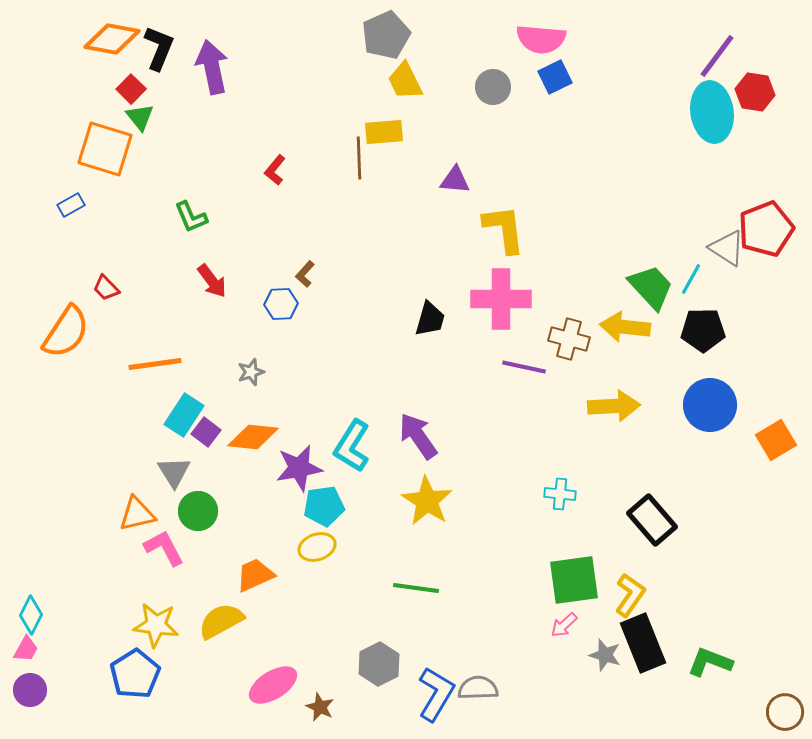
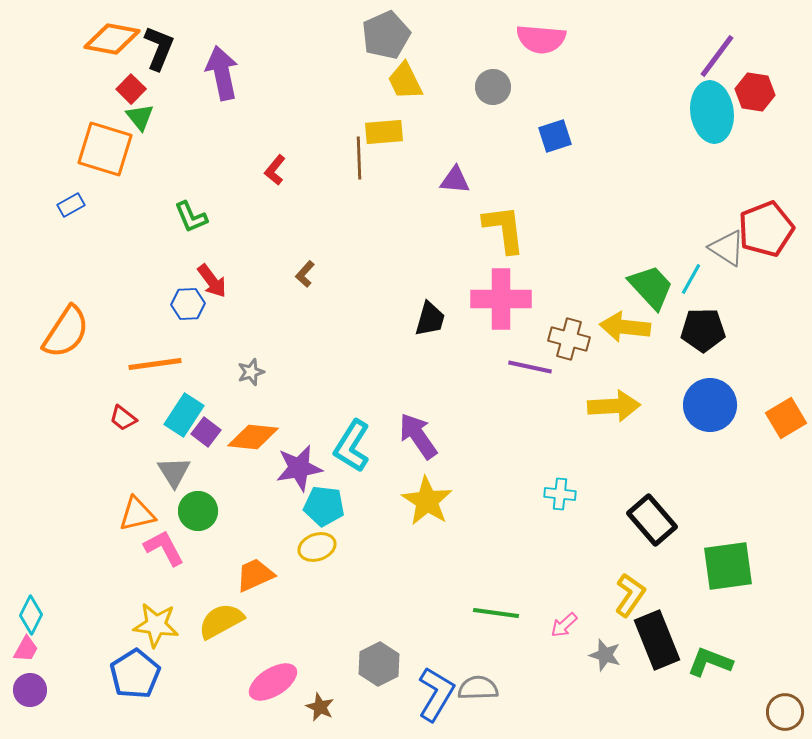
purple arrow at (212, 67): moved 10 px right, 6 px down
blue square at (555, 77): moved 59 px down; rotated 8 degrees clockwise
red trapezoid at (106, 288): moved 17 px right, 130 px down; rotated 8 degrees counterclockwise
blue hexagon at (281, 304): moved 93 px left
purple line at (524, 367): moved 6 px right
orange square at (776, 440): moved 10 px right, 22 px up
cyan pentagon at (324, 506): rotated 15 degrees clockwise
green square at (574, 580): moved 154 px right, 14 px up
green line at (416, 588): moved 80 px right, 25 px down
black rectangle at (643, 643): moved 14 px right, 3 px up
pink ellipse at (273, 685): moved 3 px up
